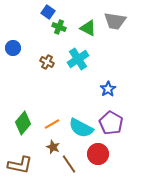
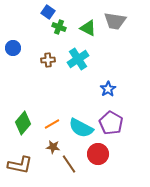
brown cross: moved 1 px right, 2 px up; rotated 32 degrees counterclockwise
brown star: rotated 16 degrees counterclockwise
